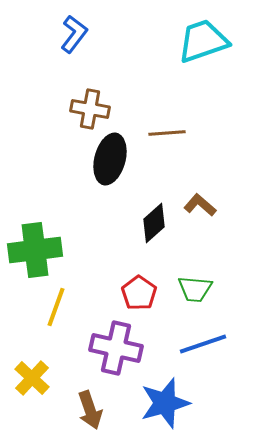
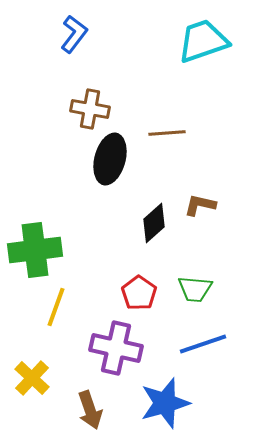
brown L-shape: rotated 28 degrees counterclockwise
